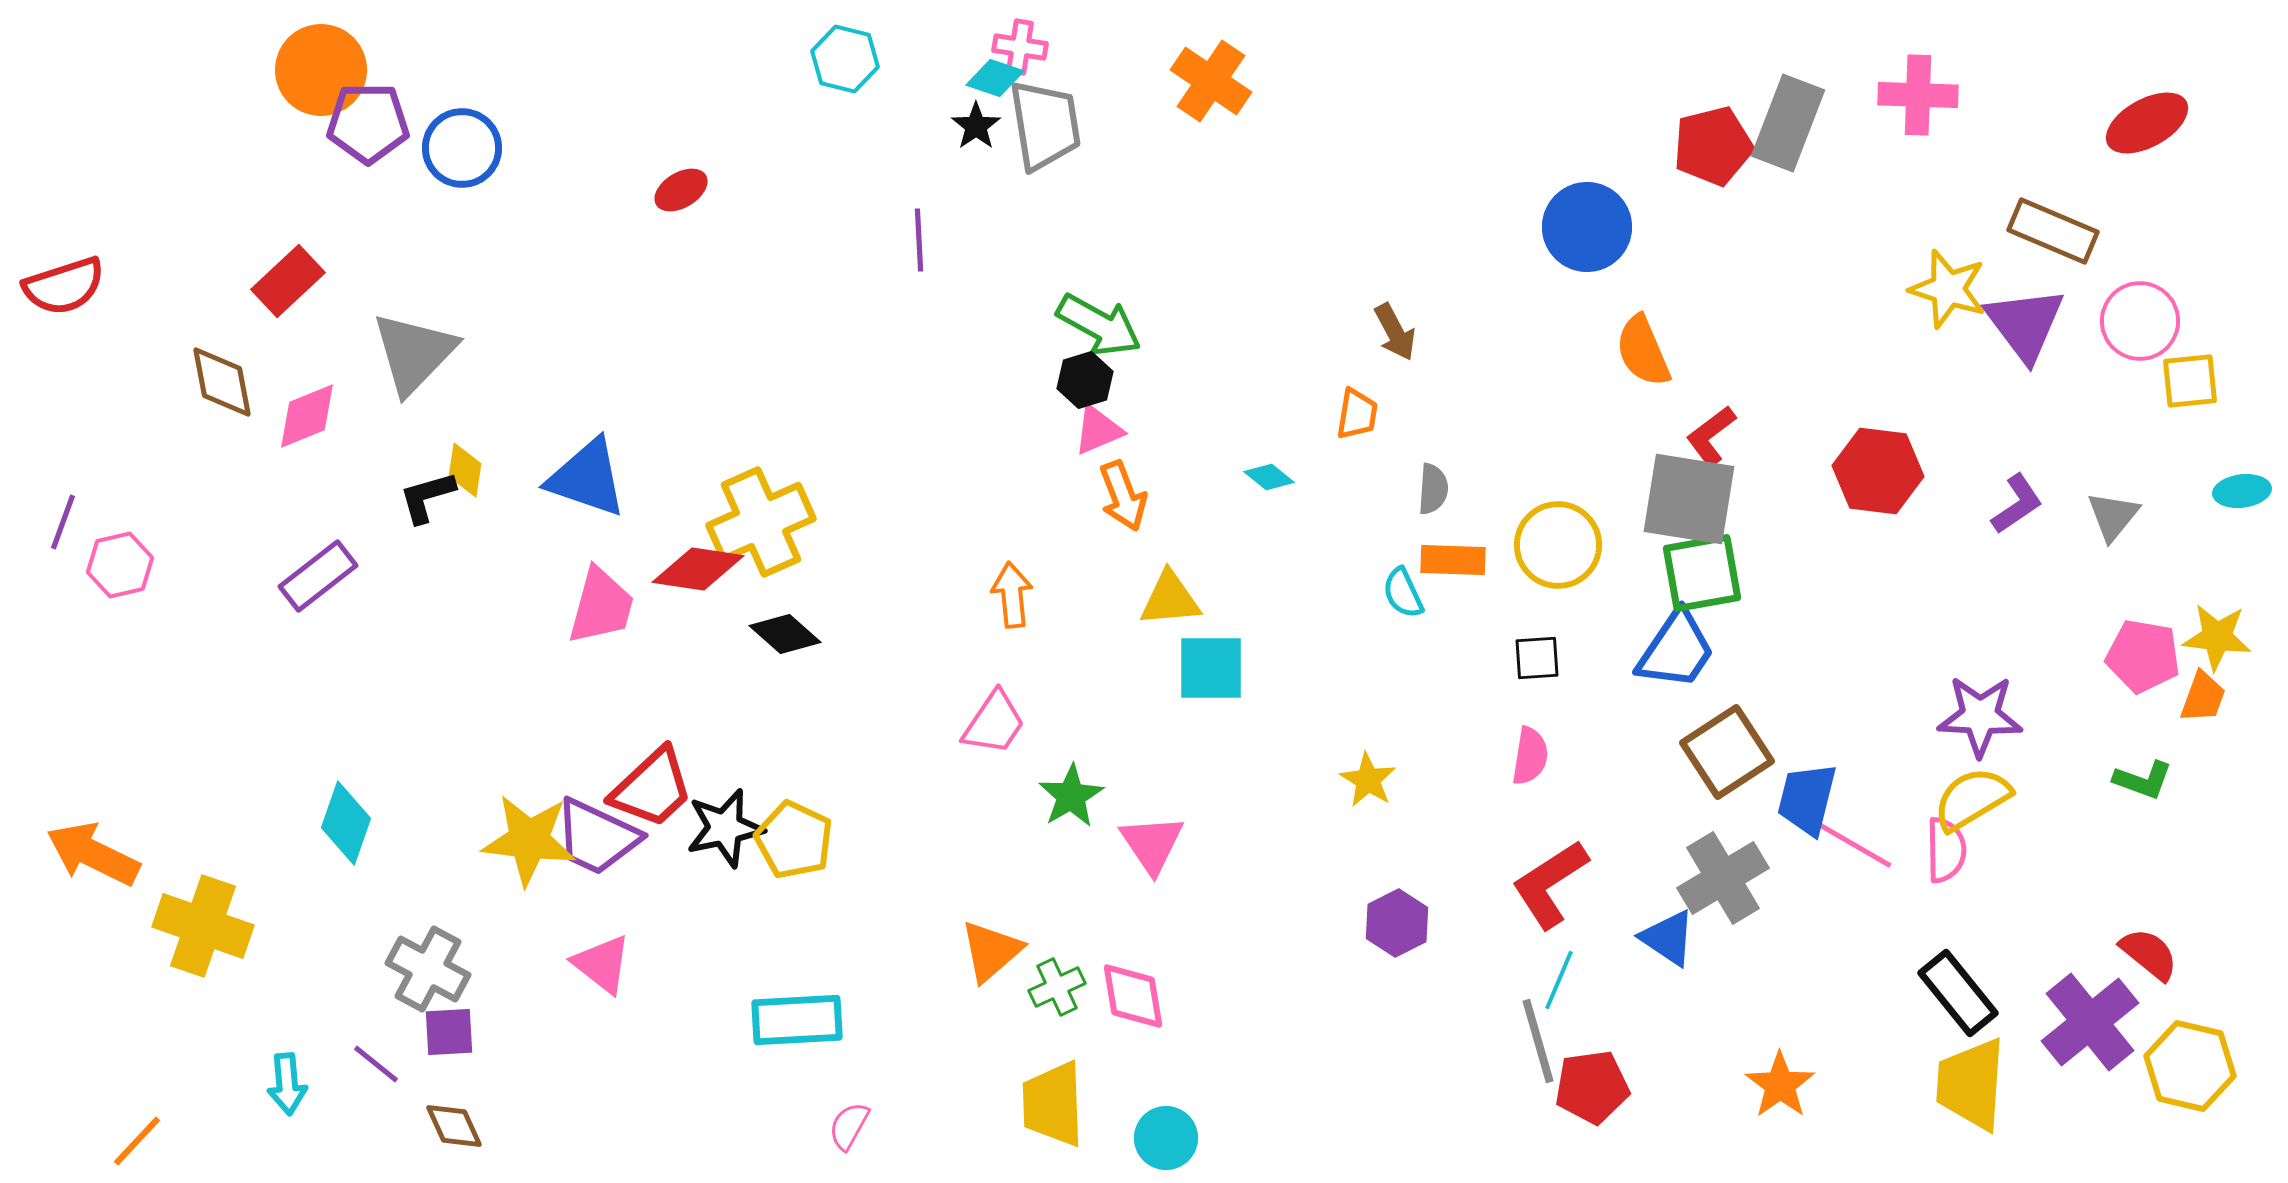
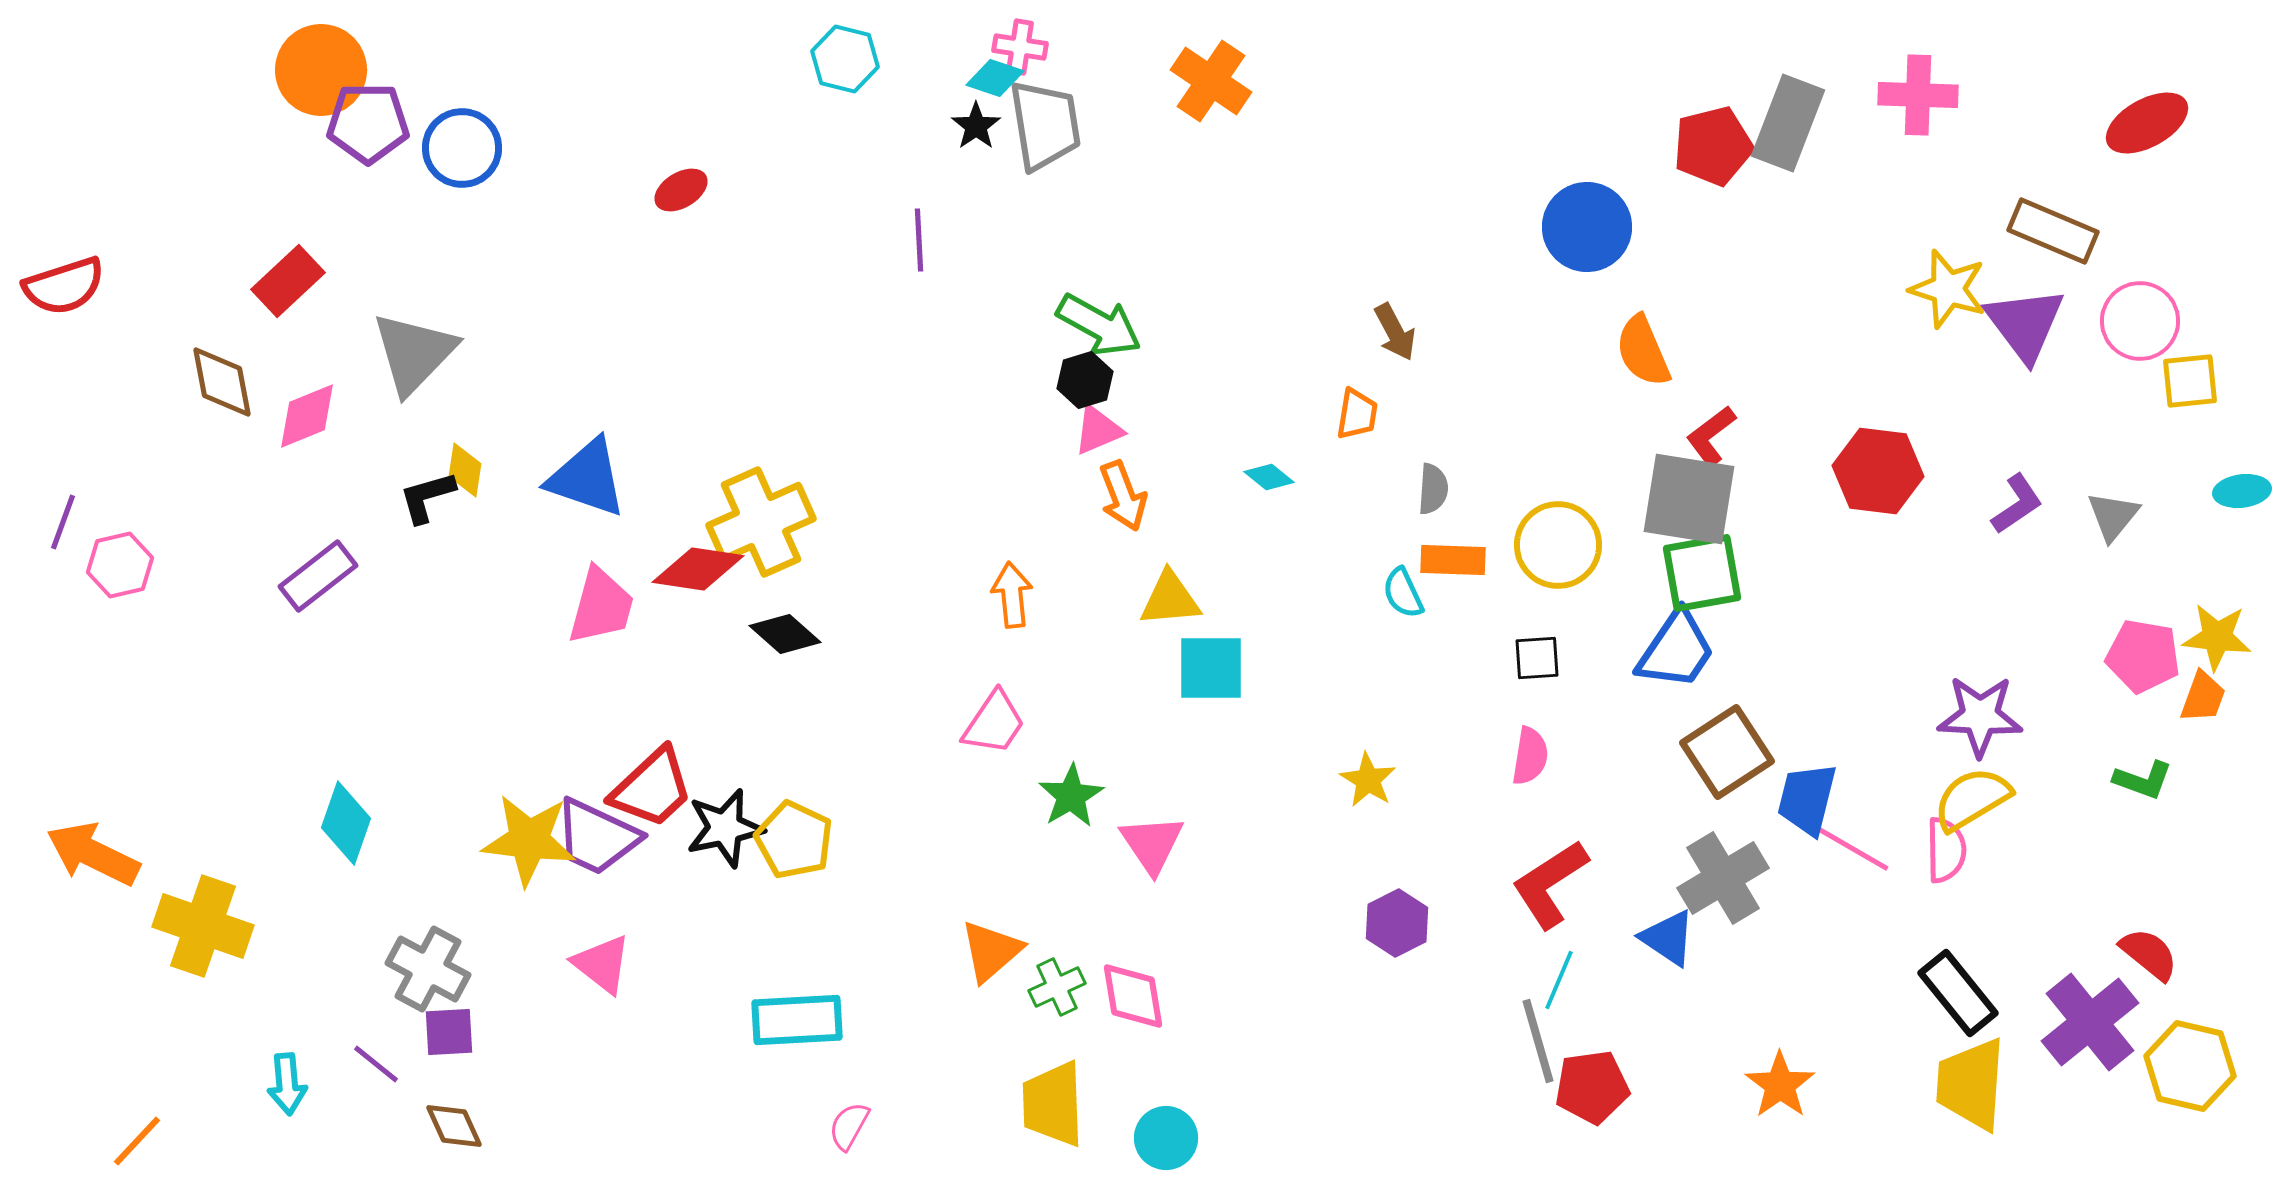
pink line at (1851, 843): moved 3 px left, 3 px down
